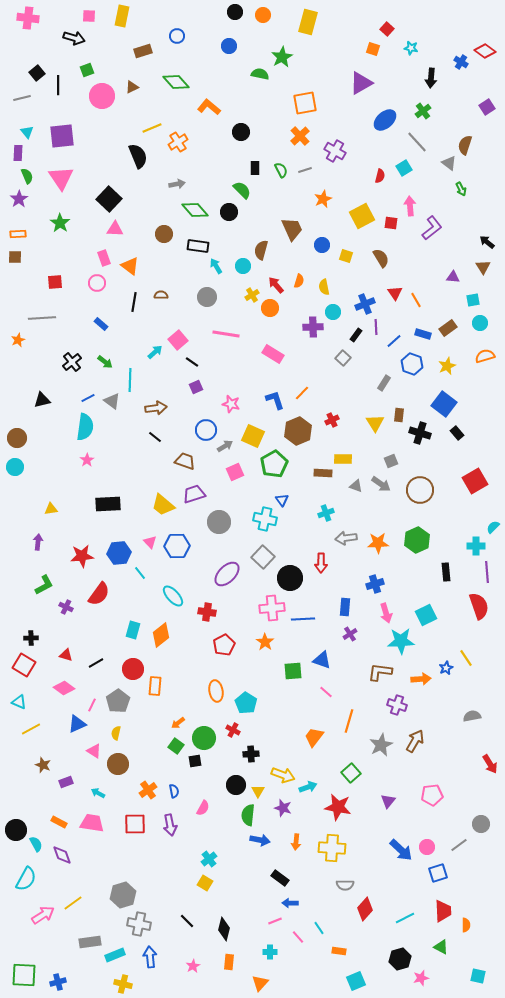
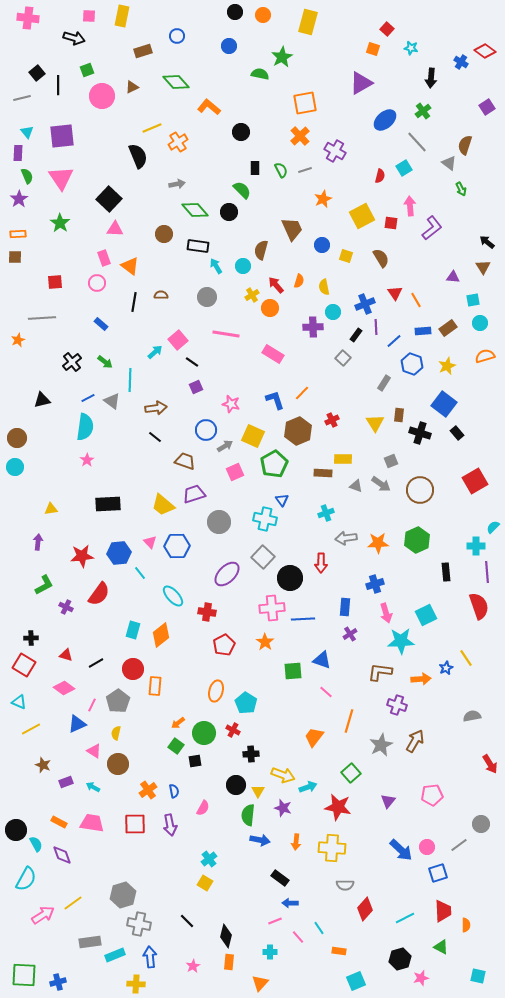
blue rectangle at (423, 334): moved 3 px up; rotated 21 degrees counterclockwise
orange ellipse at (216, 691): rotated 25 degrees clockwise
green circle at (204, 738): moved 5 px up
cyan arrow at (98, 793): moved 5 px left, 6 px up
black diamond at (224, 929): moved 2 px right, 7 px down
yellow cross at (123, 984): moved 13 px right; rotated 12 degrees counterclockwise
